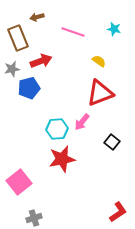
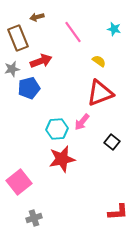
pink line: rotated 35 degrees clockwise
red L-shape: rotated 30 degrees clockwise
